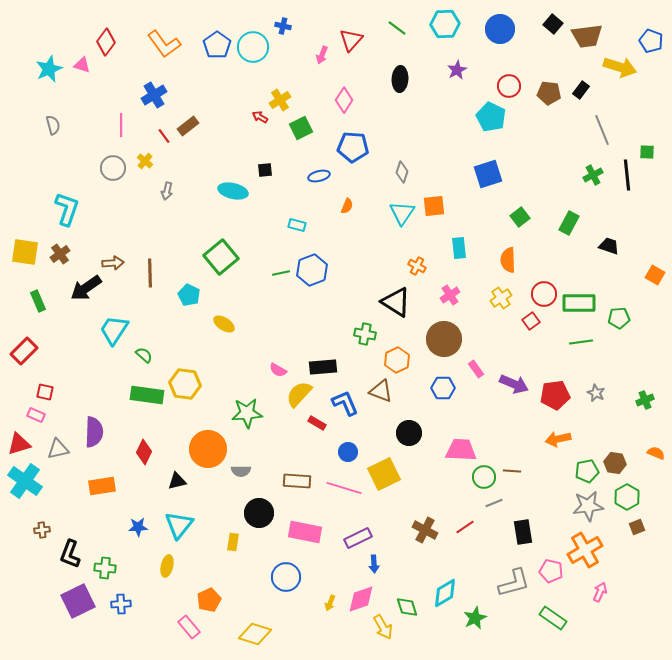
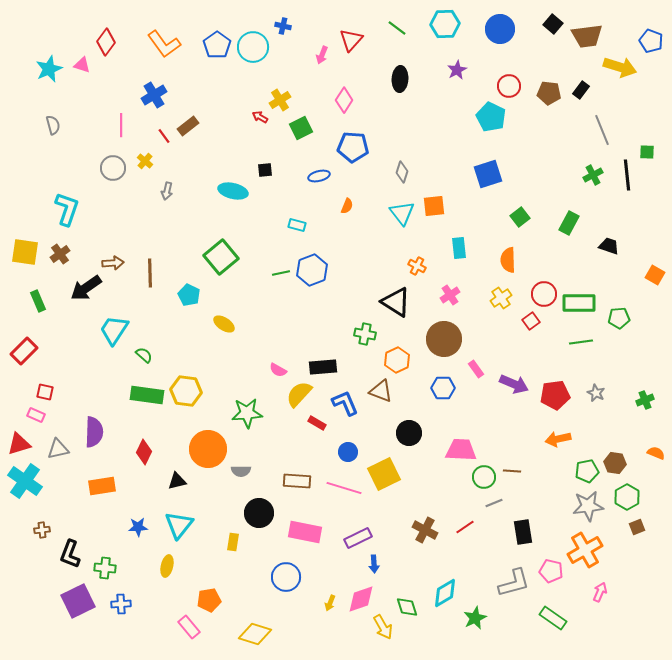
cyan triangle at (402, 213): rotated 12 degrees counterclockwise
yellow hexagon at (185, 384): moved 1 px right, 7 px down
orange pentagon at (209, 600): rotated 15 degrees clockwise
